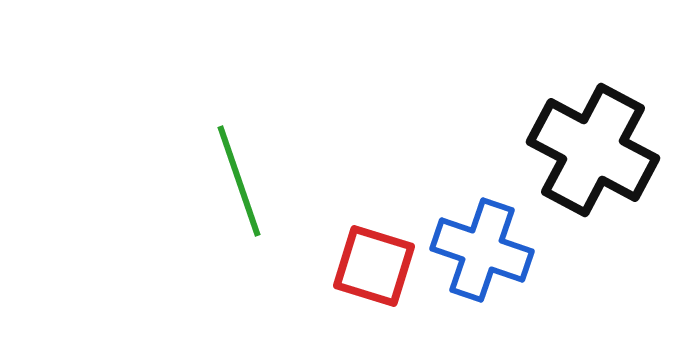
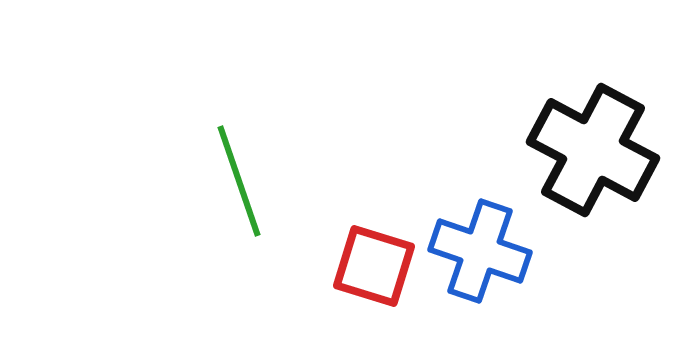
blue cross: moved 2 px left, 1 px down
